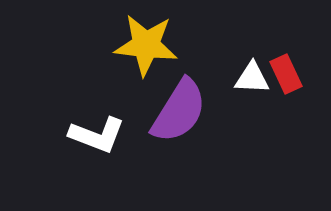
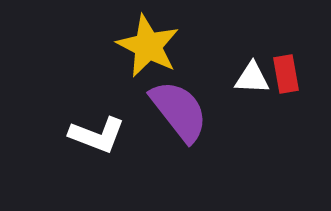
yellow star: moved 2 px right, 1 px down; rotated 20 degrees clockwise
red rectangle: rotated 15 degrees clockwise
purple semicircle: rotated 70 degrees counterclockwise
